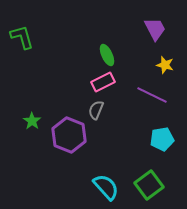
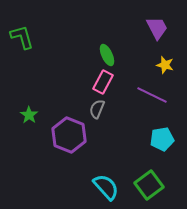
purple trapezoid: moved 2 px right, 1 px up
pink rectangle: rotated 35 degrees counterclockwise
gray semicircle: moved 1 px right, 1 px up
green star: moved 3 px left, 6 px up
